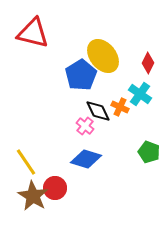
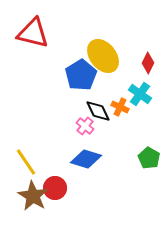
green pentagon: moved 6 px down; rotated 10 degrees clockwise
